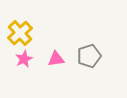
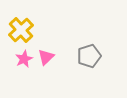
yellow cross: moved 1 px right, 3 px up
pink triangle: moved 10 px left, 2 px up; rotated 36 degrees counterclockwise
